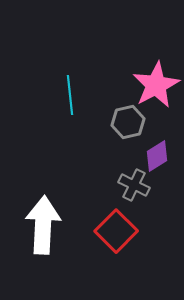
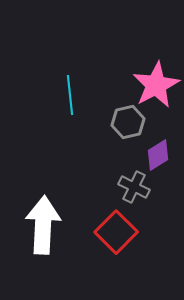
purple diamond: moved 1 px right, 1 px up
gray cross: moved 2 px down
red square: moved 1 px down
